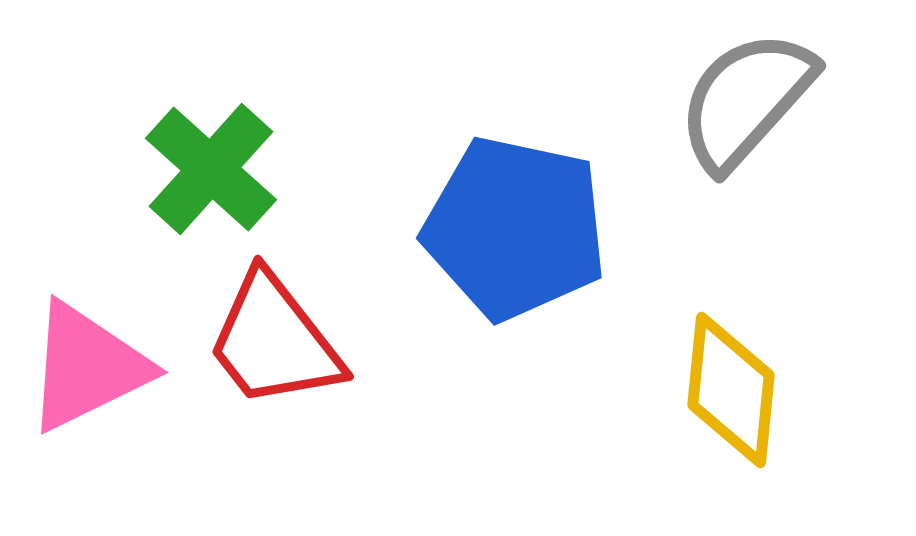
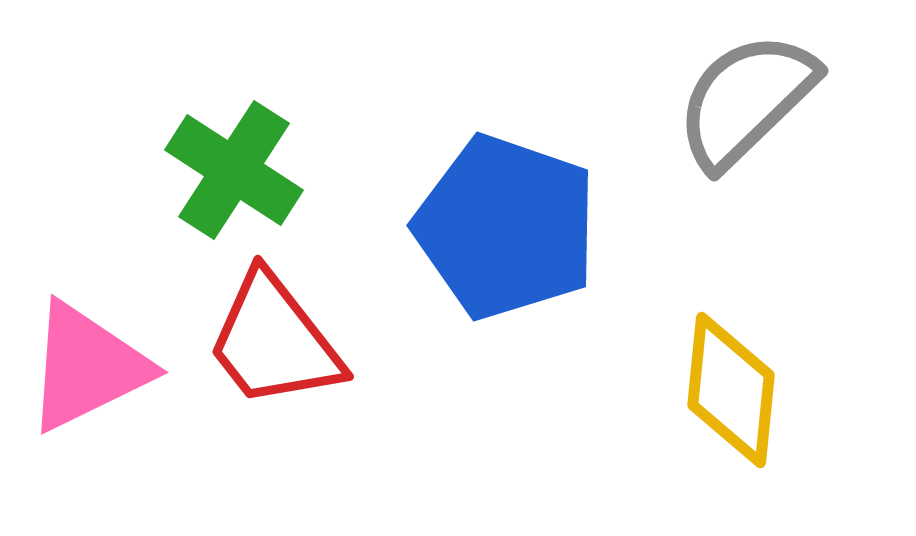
gray semicircle: rotated 4 degrees clockwise
green cross: moved 23 px right, 1 px down; rotated 9 degrees counterclockwise
blue pentagon: moved 9 px left, 1 px up; rotated 7 degrees clockwise
